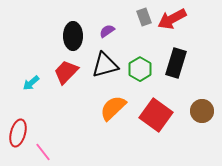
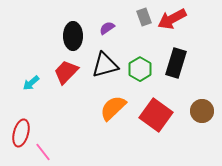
purple semicircle: moved 3 px up
red ellipse: moved 3 px right
